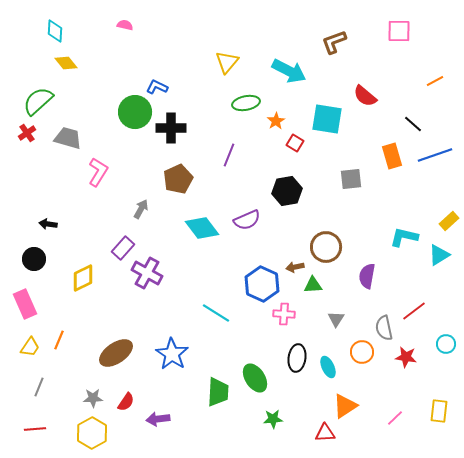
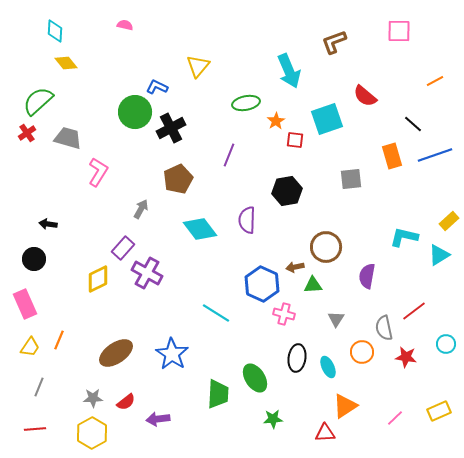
yellow triangle at (227, 62): moved 29 px left, 4 px down
cyan arrow at (289, 71): rotated 40 degrees clockwise
cyan square at (327, 119): rotated 28 degrees counterclockwise
black cross at (171, 128): rotated 28 degrees counterclockwise
red square at (295, 143): moved 3 px up; rotated 24 degrees counterclockwise
purple semicircle at (247, 220): rotated 116 degrees clockwise
cyan diamond at (202, 228): moved 2 px left, 1 px down
yellow diamond at (83, 278): moved 15 px right, 1 px down
pink cross at (284, 314): rotated 10 degrees clockwise
green trapezoid at (218, 392): moved 2 px down
red semicircle at (126, 402): rotated 18 degrees clockwise
yellow rectangle at (439, 411): rotated 60 degrees clockwise
